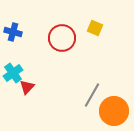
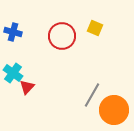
red circle: moved 2 px up
cyan cross: rotated 18 degrees counterclockwise
orange circle: moved 1 px up
